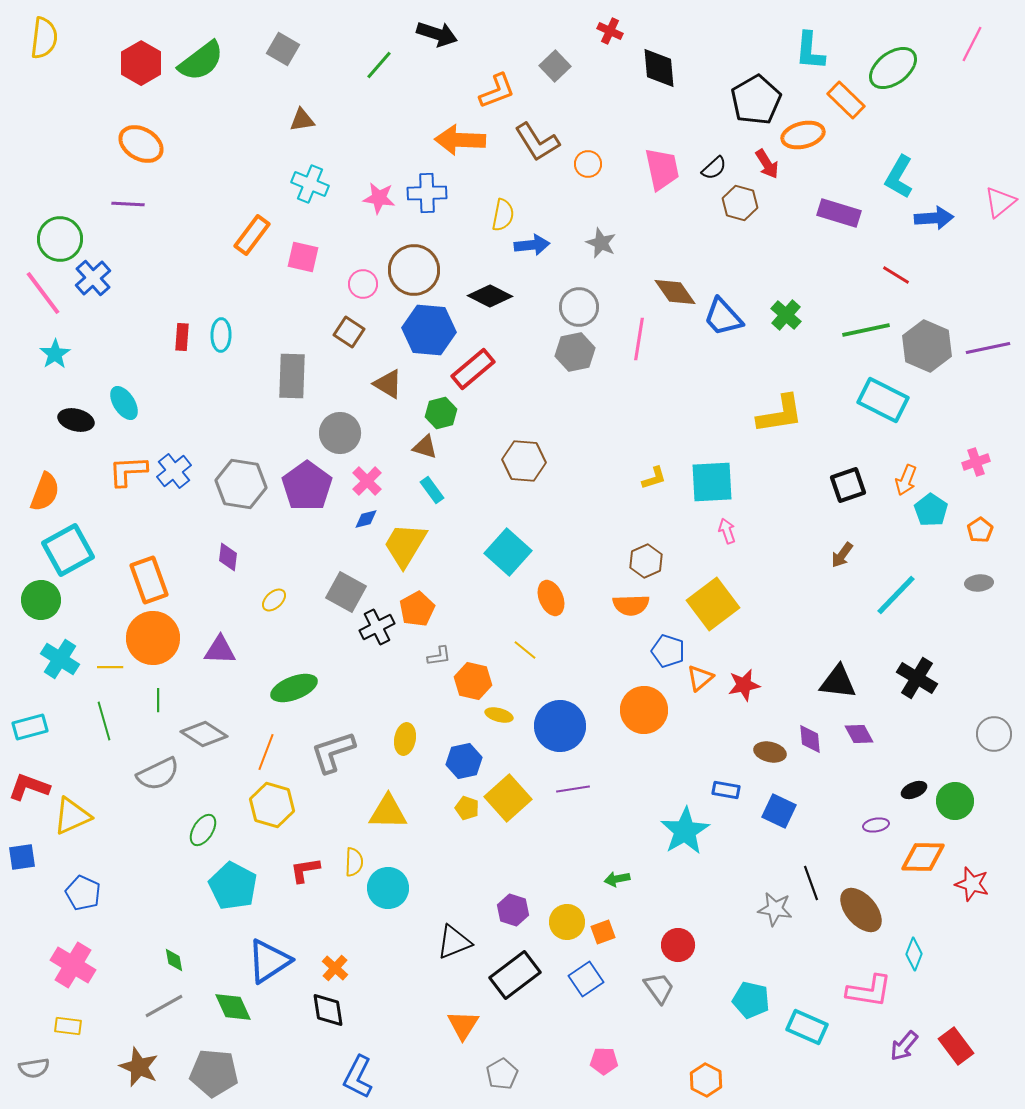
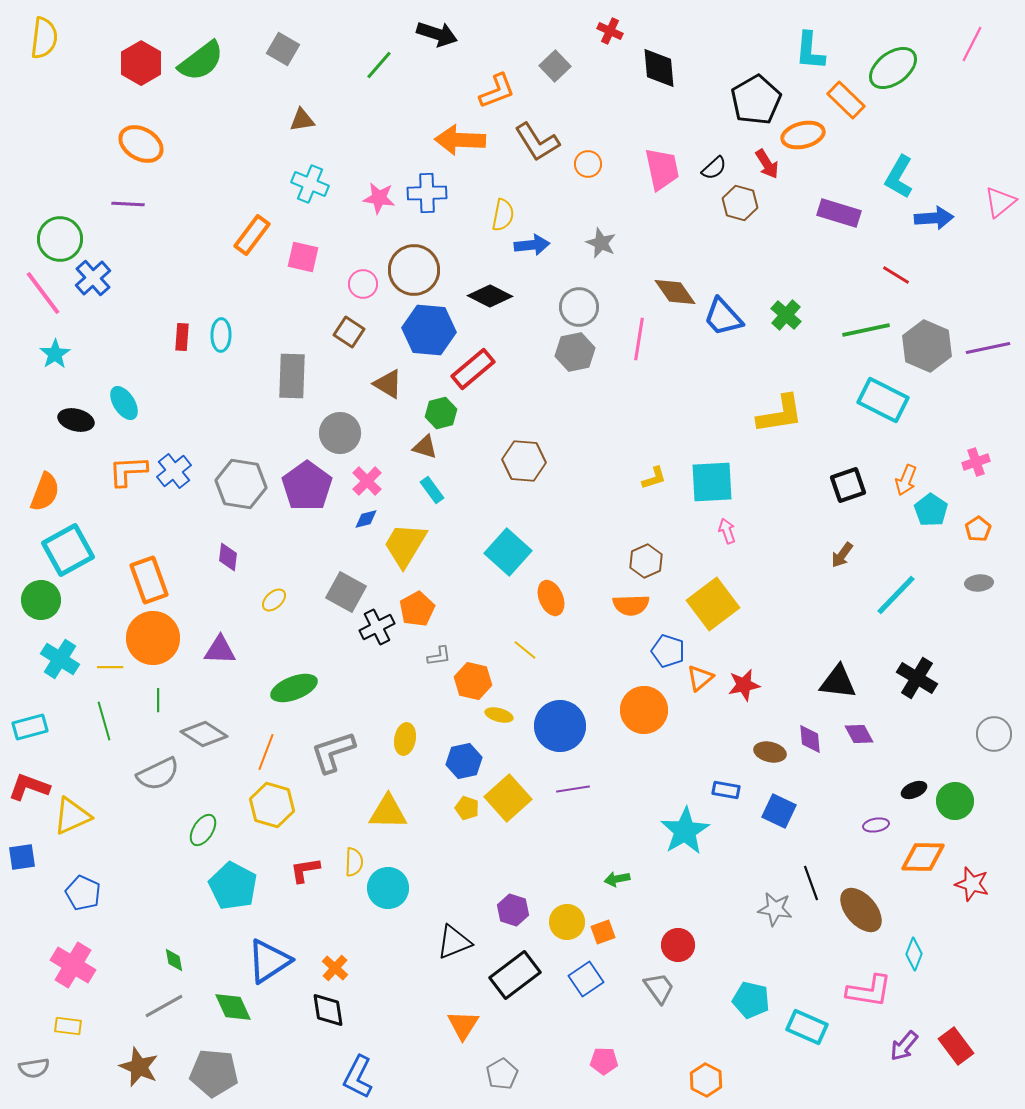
orange pentagon at (980, 530): moved 2 px left, 1 px up
